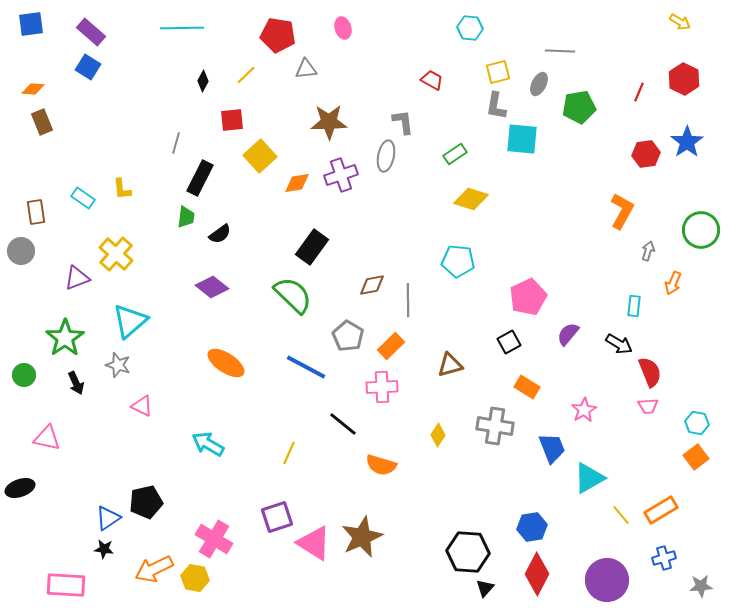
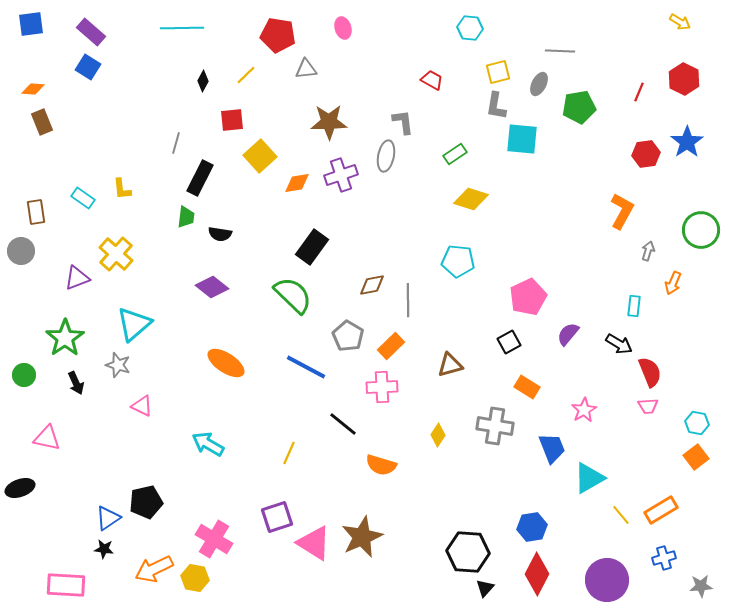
black semicircle at (220, 234): rotated 45 degrees clockwise
cyan triangle at (130, 321): moved 4 px right, 3 px down
